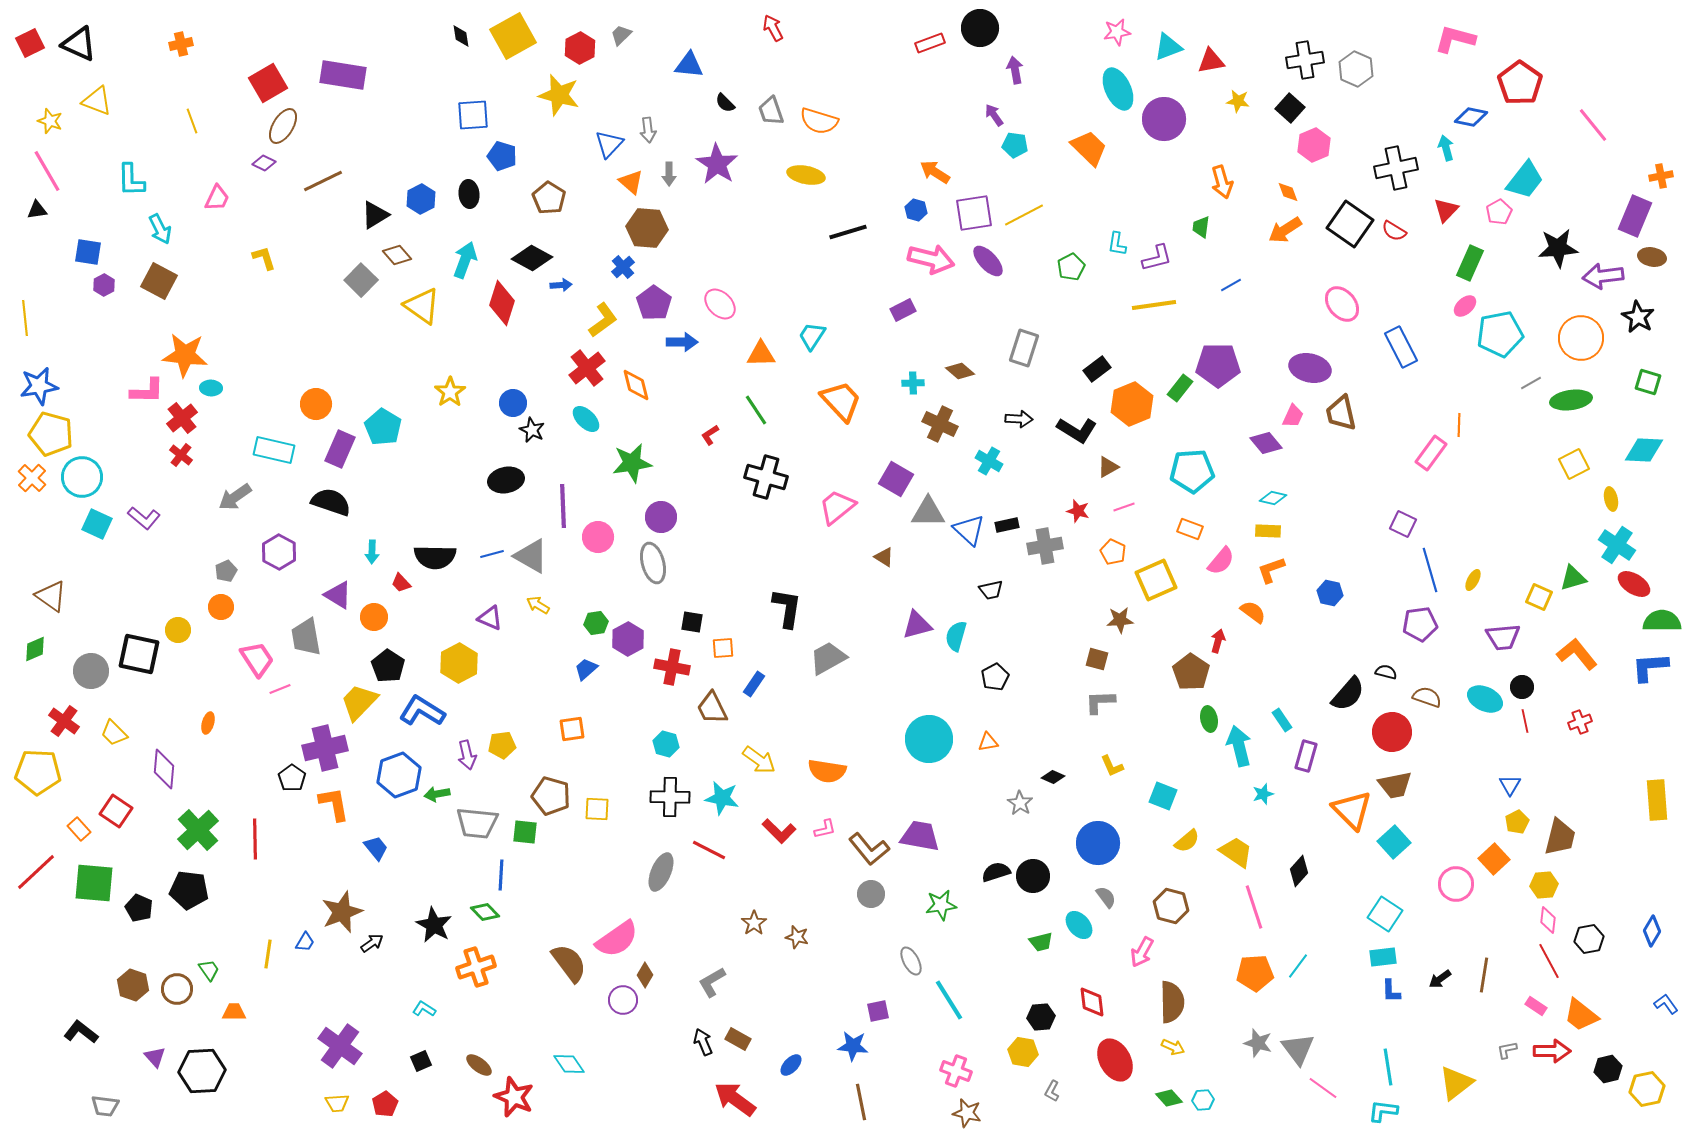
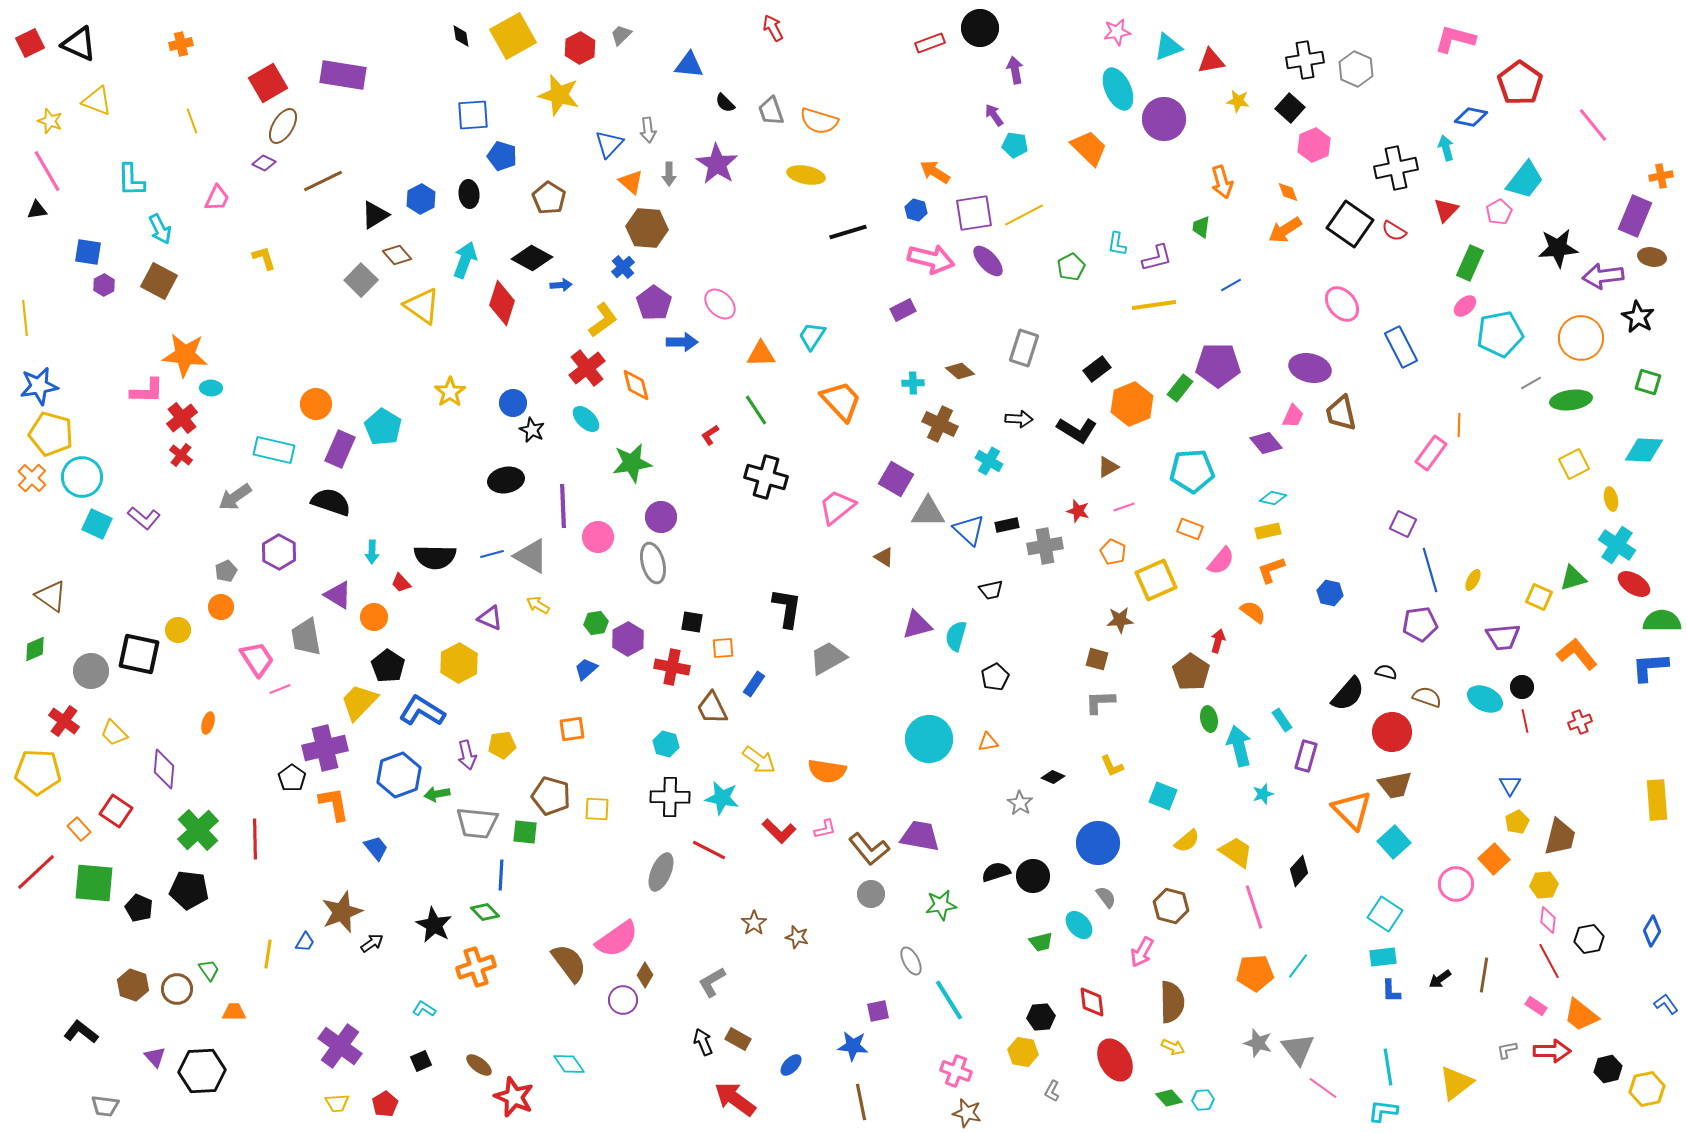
yellow rectangle at (1268, 531): rotated 15 degrees counterclockwise
